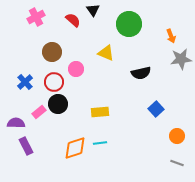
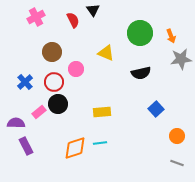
red semicircle: rotated 21 degrees clockwise
green circle: moved 11 px right, 9 px down
yellow rectangle: moved 2 px right
